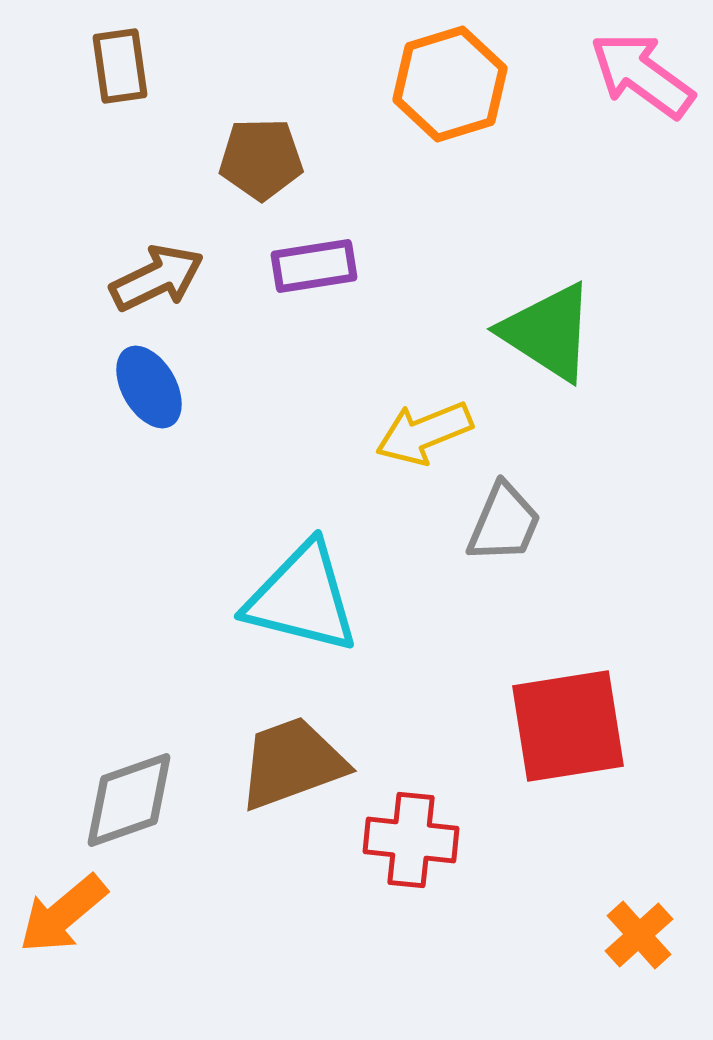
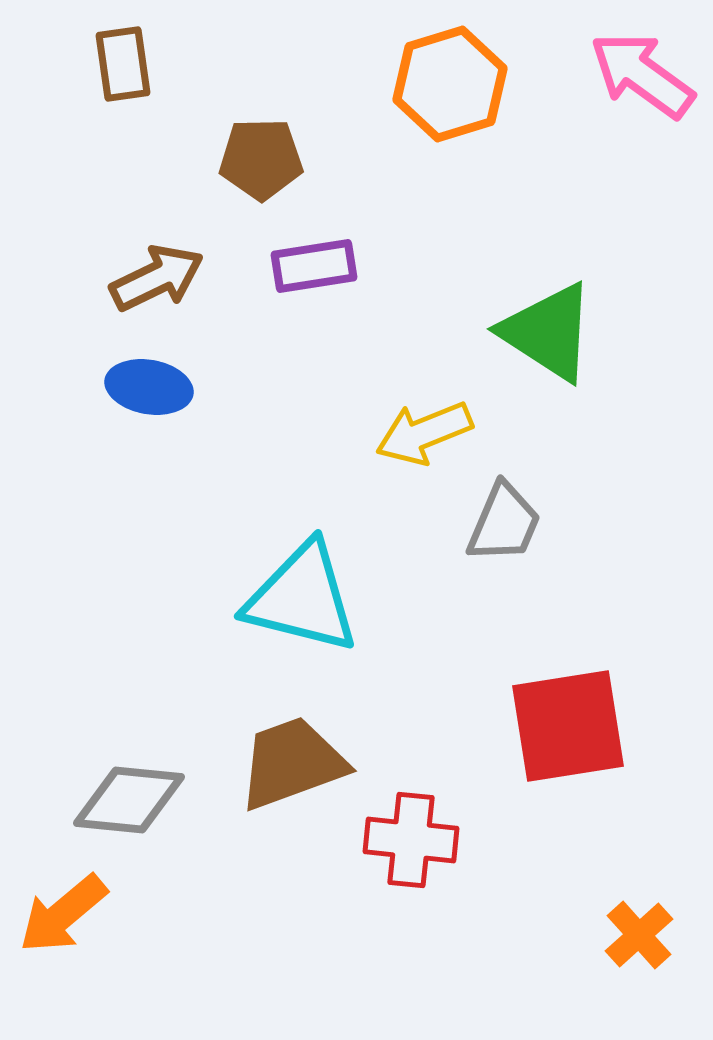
brown rectangle: moved 3 px right, 2 px up
blue ellipse: rotated 50 degrees counterclockwise
gray diamond: rotated 25 degrees clockwise
